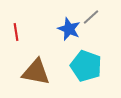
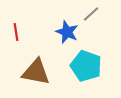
gray line: moved 3 px up
blue star: moved 2 px left, 3 px down
